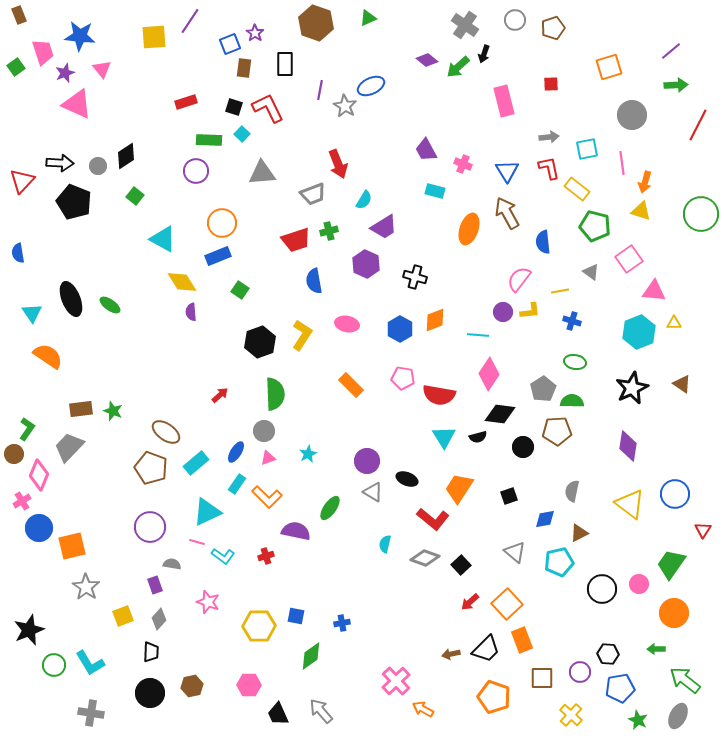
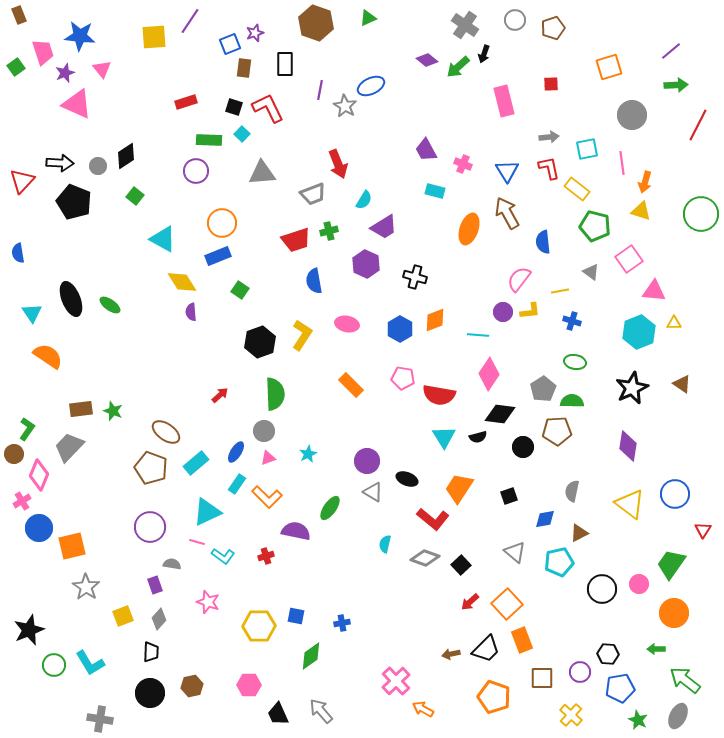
purple star at (255, 33): rotated 18 degrees clockwise
gray cross at (91, 713): moved 9 px right, 6 px down
